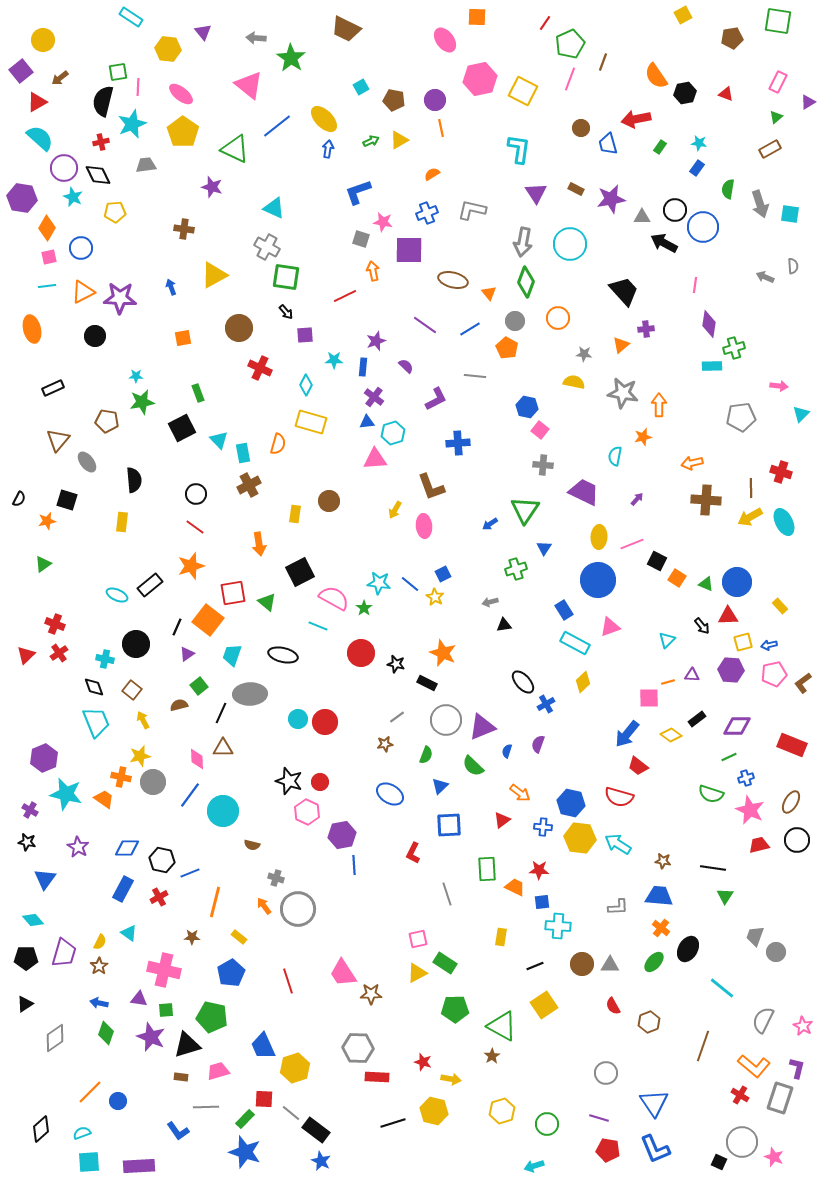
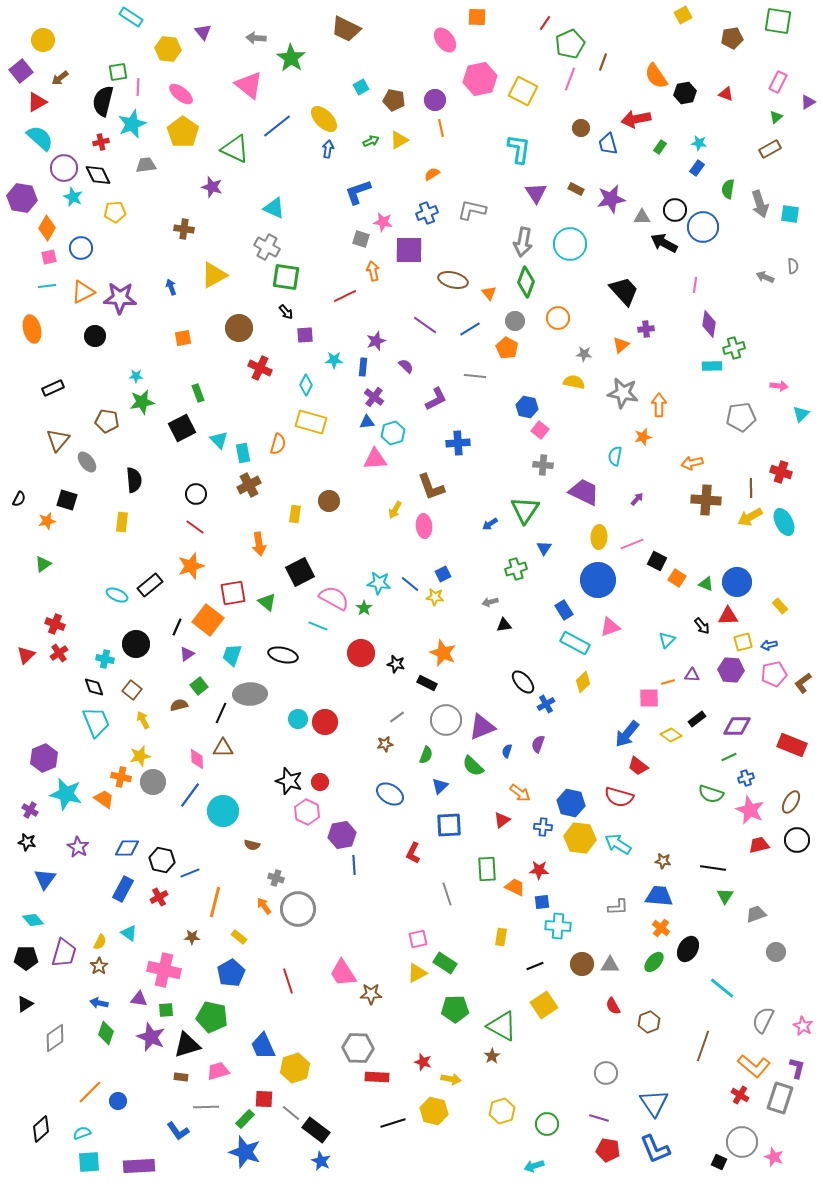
yellow star at (435, 597): rotated 24 degrees counterclockwise
gray trapezoid at (755, 936): moved 1 px right, 22 px up; rotated 50 degrees clockwise
